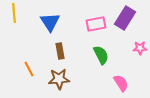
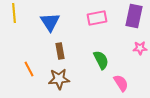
purple rectangle: moved 9 px right, 2 px up; rotated 20 degrees counterclockwise
pink rectangle: moved 1 px right, 6 px up
green semicircle: moved 5 px down
